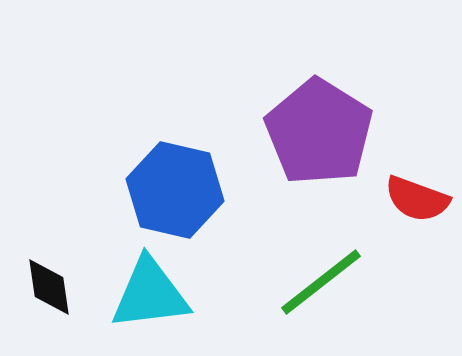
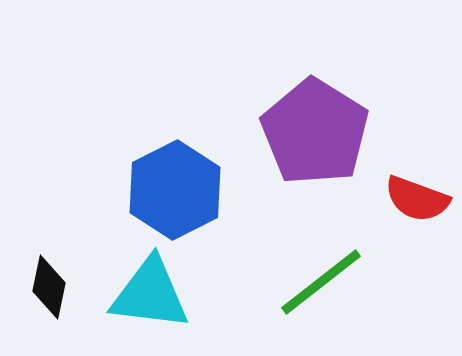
purple pentagon: moved 4 px left
blue hexagon: rotated 20 degrees clockwise
black diamond: rotated 20 degrees clockwise
cyan triangle: rotated 14 degrees clockwise
